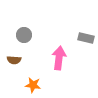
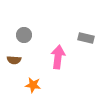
pink arrow: moved 1 px left, 1 px up
